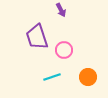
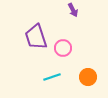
purple arrow: moved 12 px right
purple trapezoid: moved 1 px left
pink circle: moved 1 px left, 2 px up
